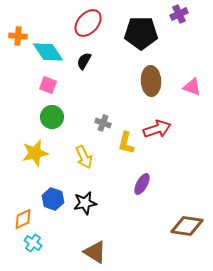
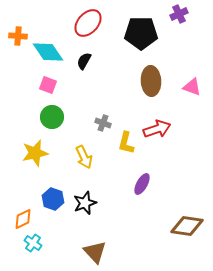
black star: rotated 10 degrees counterclockwise
brown triangle: rotated 15 degrees clockwise
